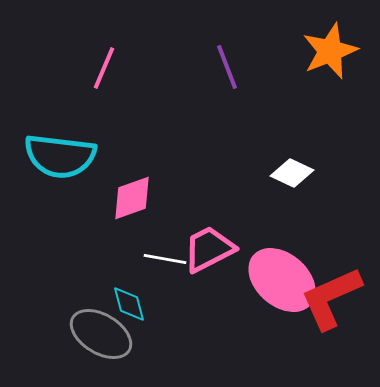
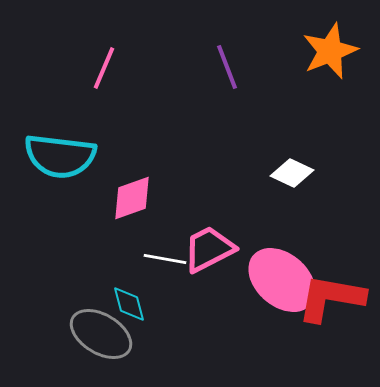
red L-shape: rotated 34 degrees clockwise
